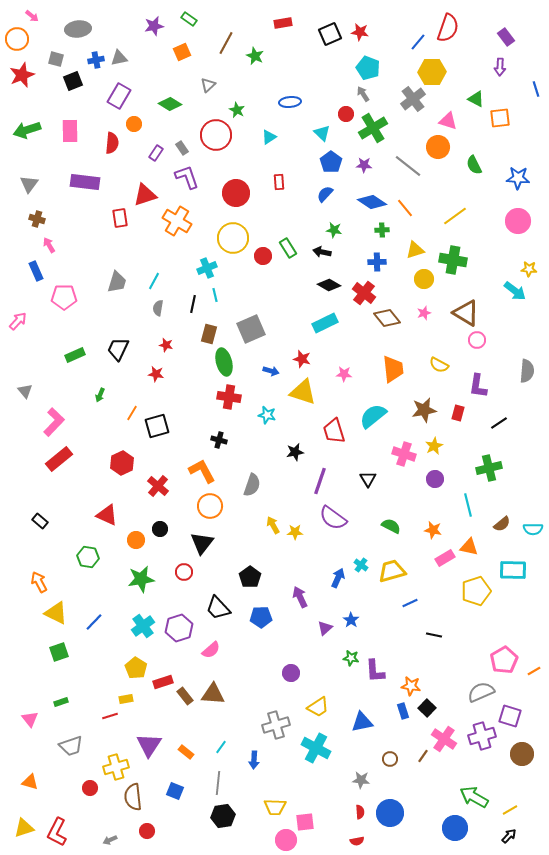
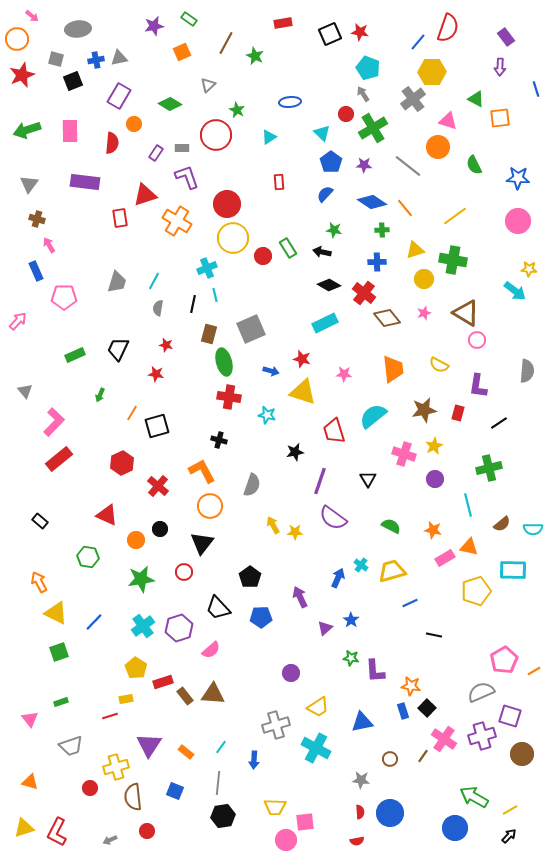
gray rectangle at (182, 148): rotated 56 degrees counterclockwise
red circle at (236, 193): moved 9 px left, 11 px down
